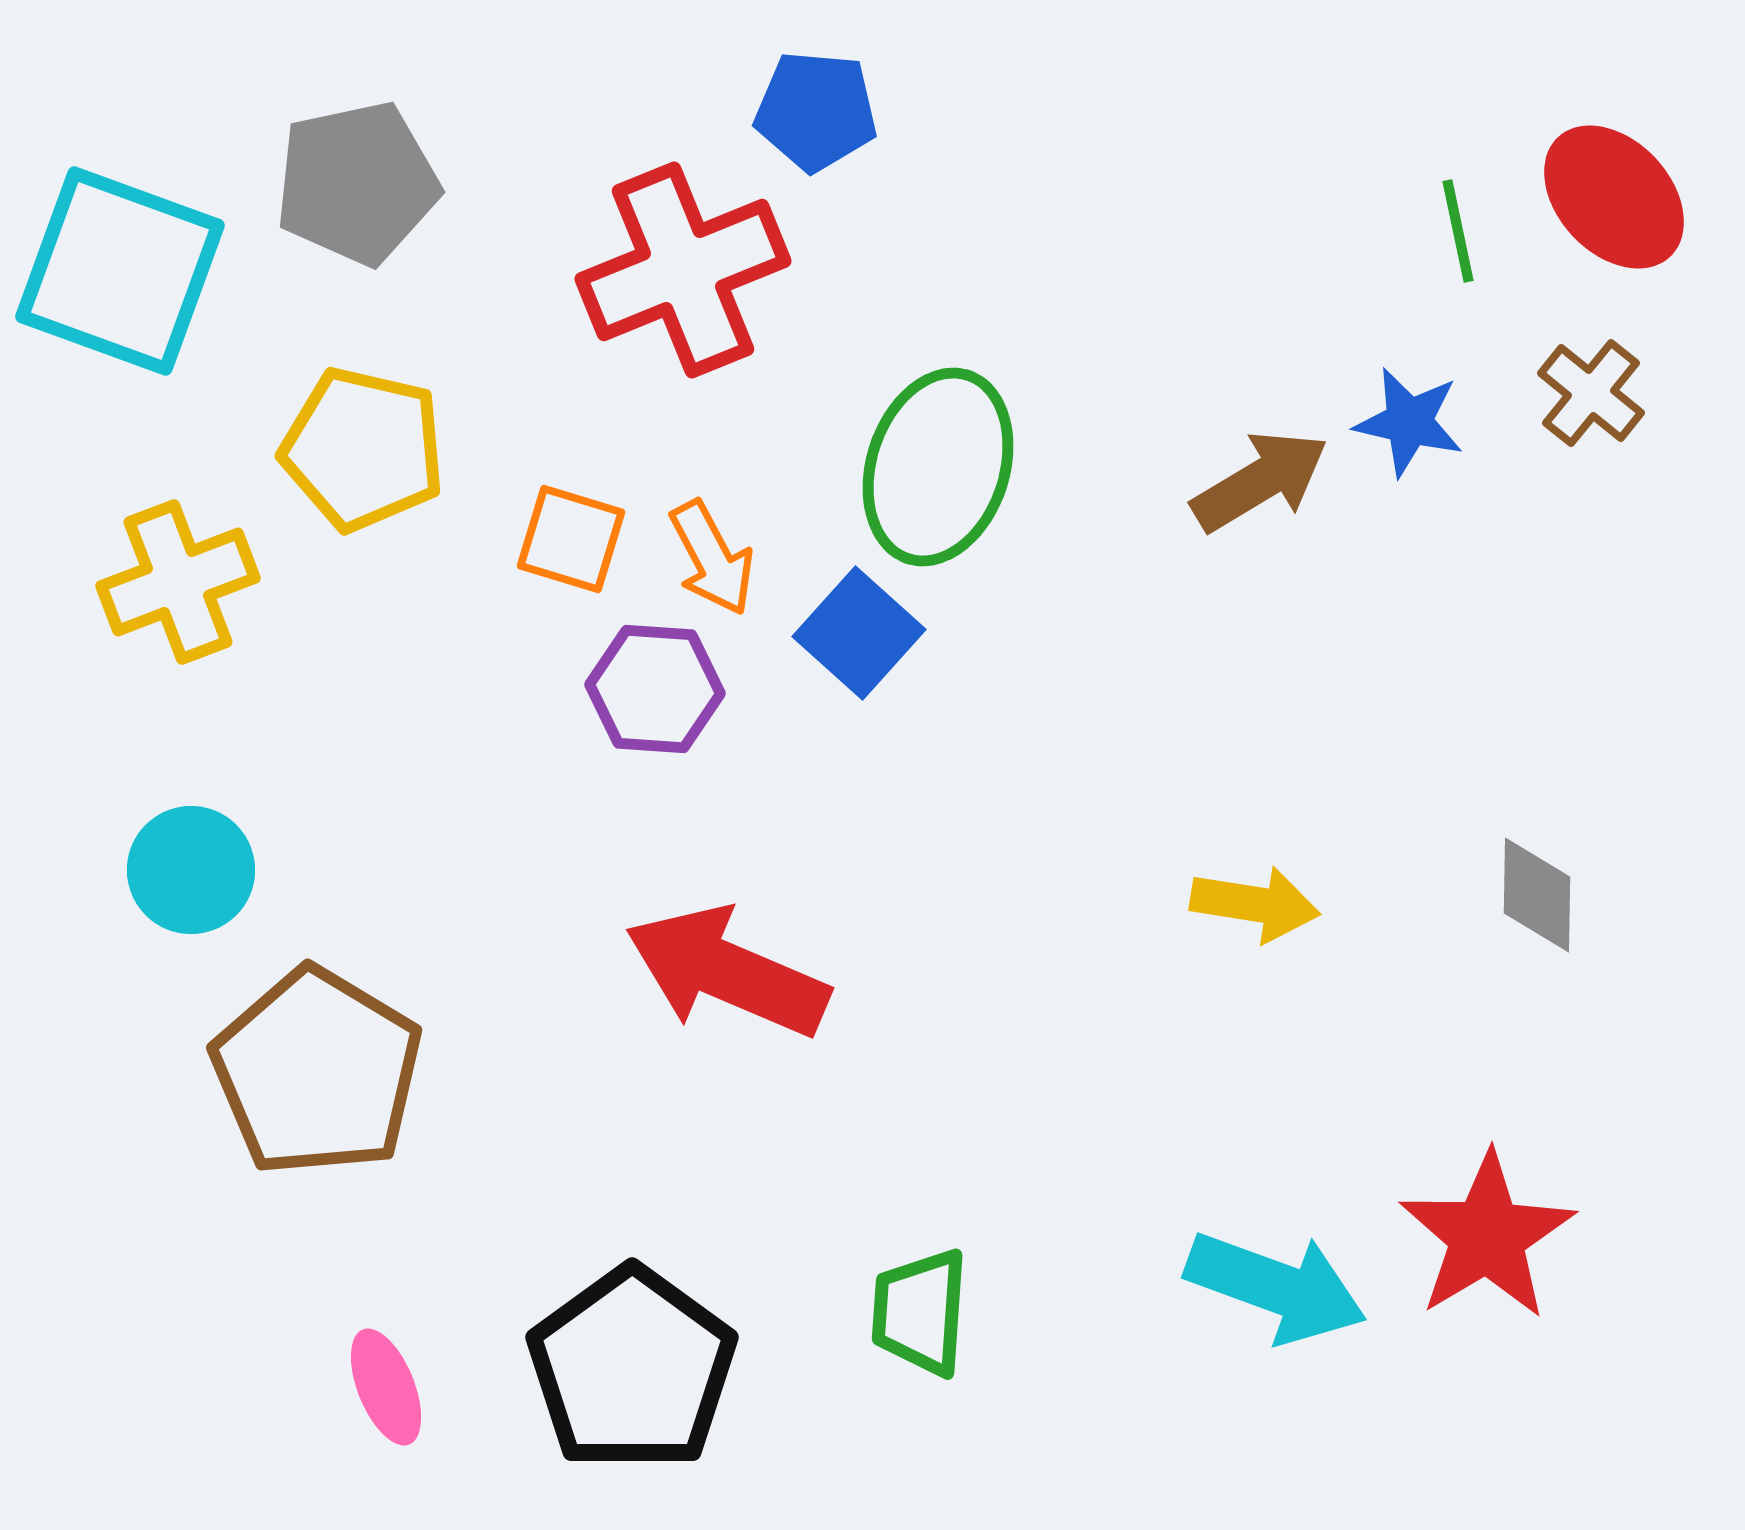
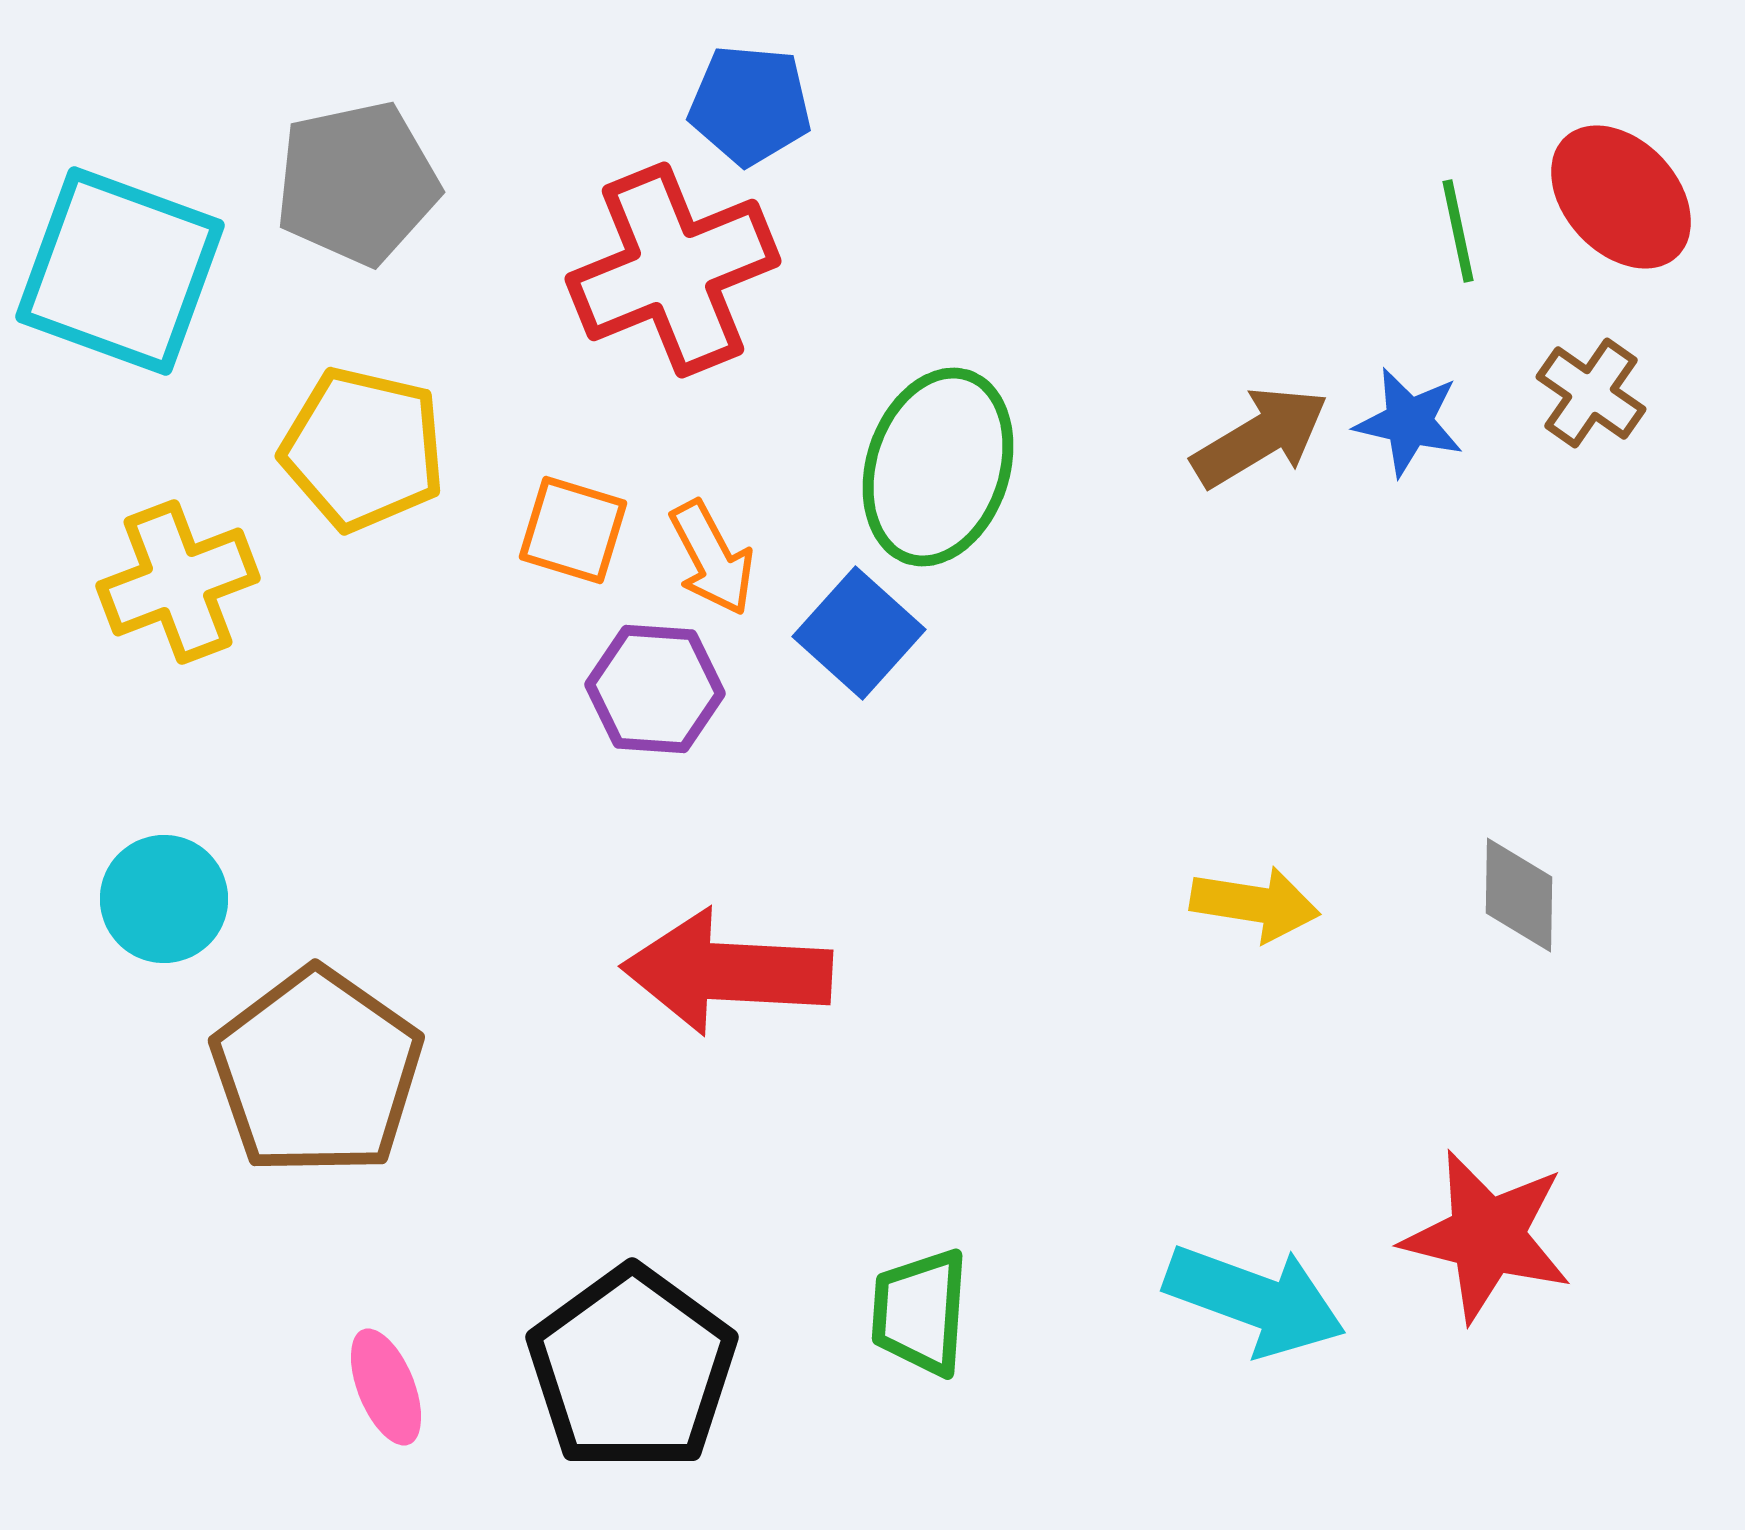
blue pentagon: moved 66 px left, 6 px up
red ellipse: moved 7 px right
red cross: moved 10 px left
brown cross: rotated 4 degrees counterclockwise
brown arrow: moved 44 px up
orange square: moved 2 px right, 9 px up
cyan circle: moved 27 px left, 29 px down
gray diamond: moved 18 px left
red arrow: rotated 20 degrees counterclockwise
brown pentagon: rotated 4 degrees clockwise
red star: rotated 27 degrees counterclockwise
cyan arrow: moved 21 px left, 13 px down
